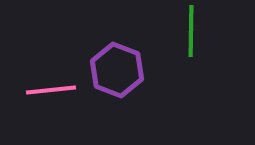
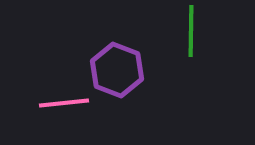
pink line: moved 13 px right, 13 px down
